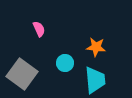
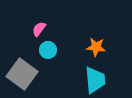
pink semicircle: rotated 119 degrees counterclockwise
cyan circle: moved 17 px left, 13 px up
